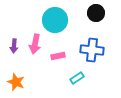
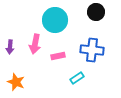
black circle: moved 1 px up
purple arrow: moved 4 px left, 1 px down
